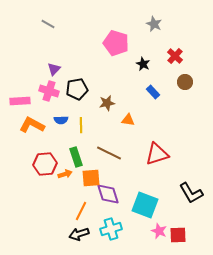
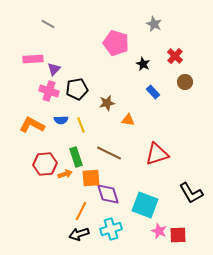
pink rectangle: moved 13 px right, 42 px up
yellow line: rotated 21 degrees counterclockwise
